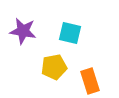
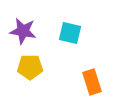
yellow pentagon: moved 24 px left; rotated 10 degrees clockwise
orange rectangle: moved 2 px right, 1 px down
